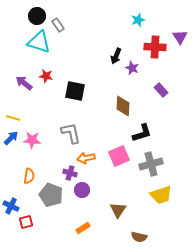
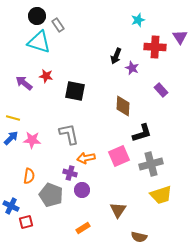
gray L-shape: moved 2 px left, 1 px down
